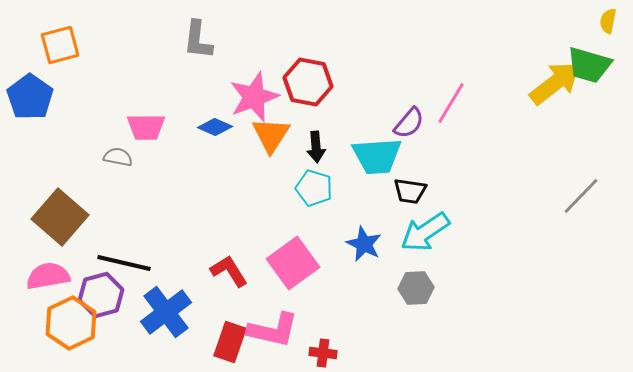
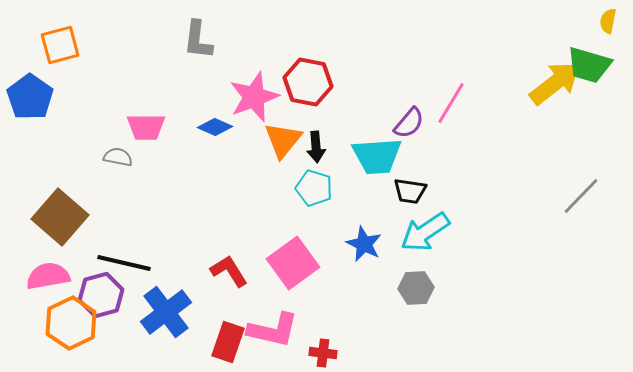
orange triangle: moved 12 px right, 5 px down; rotated 6 degrees clockwise
red rectangle: moved 2 px left
